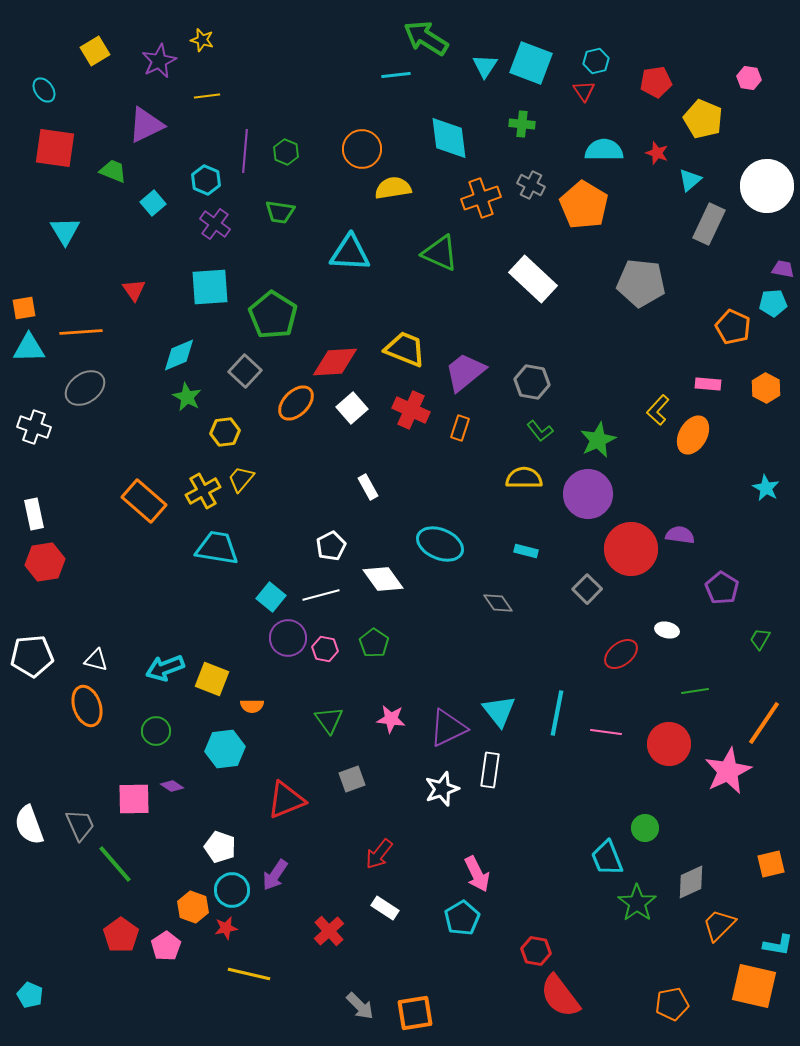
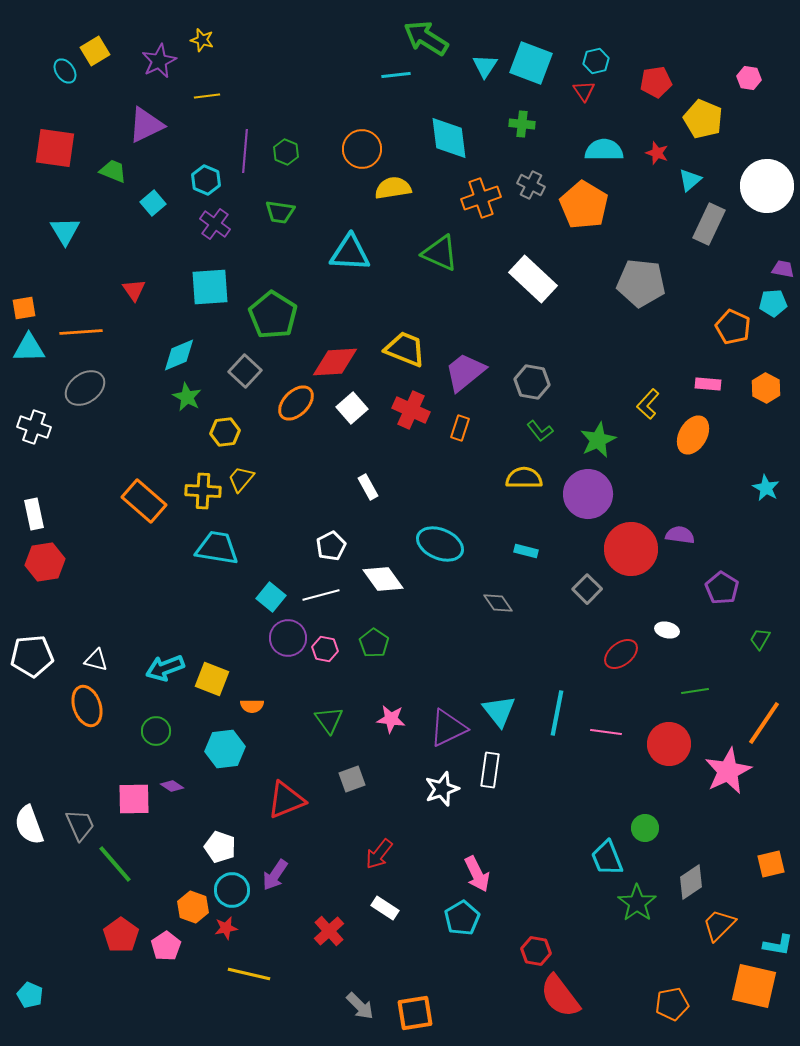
cyan ellipse at (44, 90): moved 21 px right, 19 px up
yellow L-shape at (658, 410): moved 10 px left, 6 px up
yellow cross at (203, 491): rotated 32 degrees clockwise
gray diamond at (691, 882): rotated 9 degrees counterclockwise
